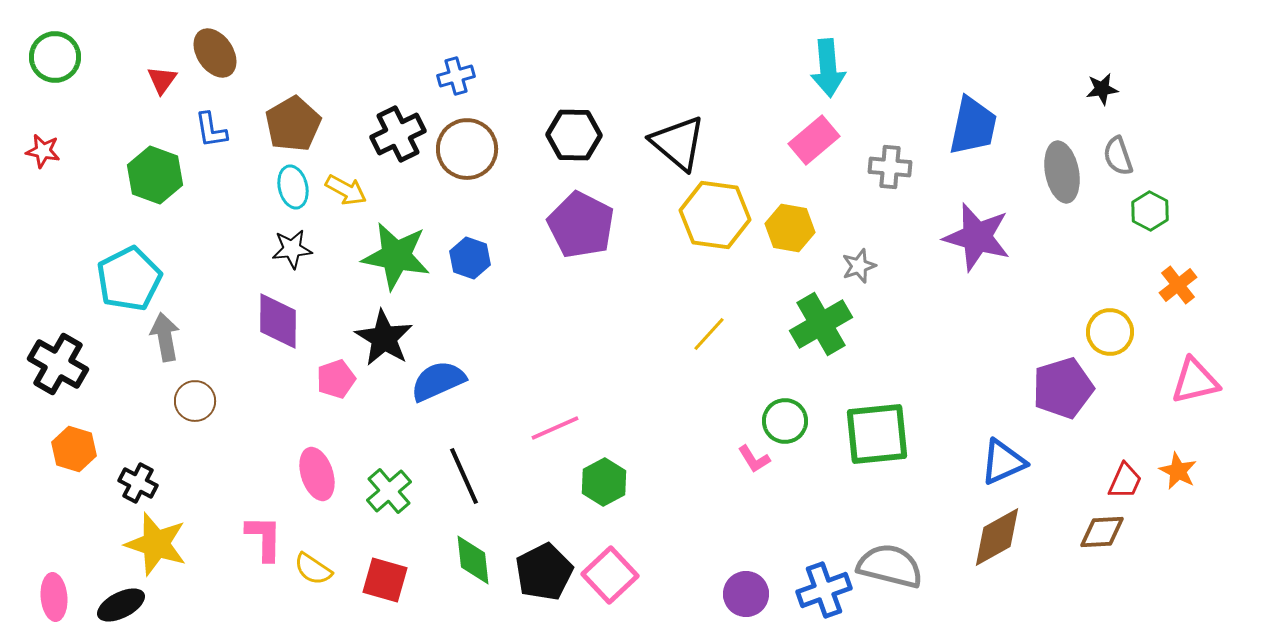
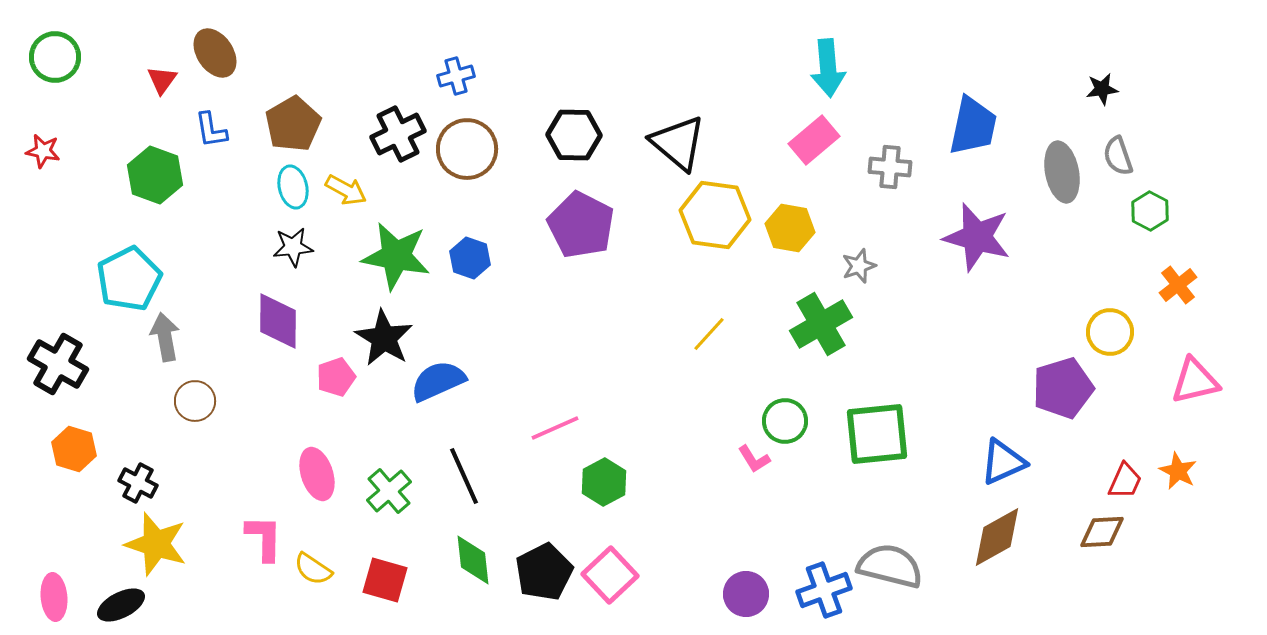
black star at (292, 249): moved 1 px right, 2 px up
pink pentagon at (336, 379): moved 2 px up
